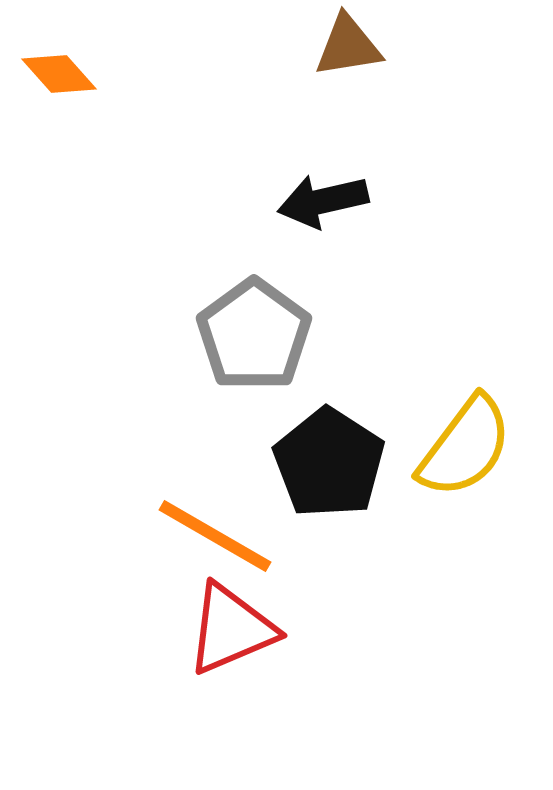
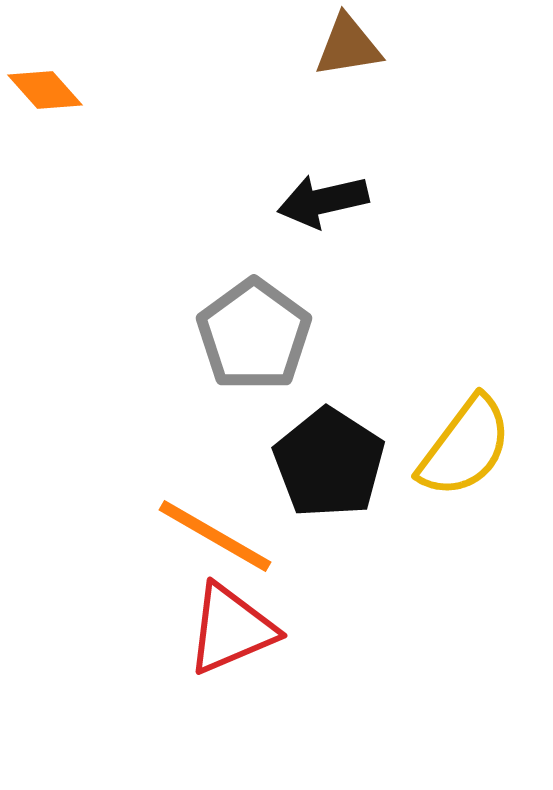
orange diamond: moved 14 px left, 16 px down
